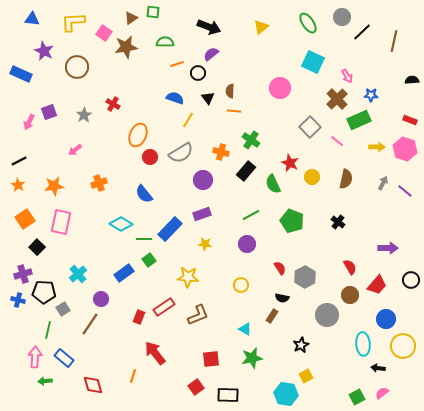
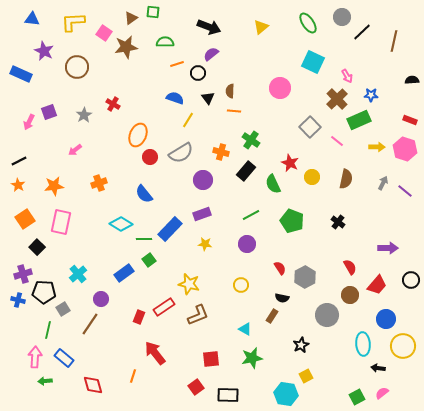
yellow star at (188, 277): moved 1 px right, 7 px down; rotated 10 degrees clockwise
